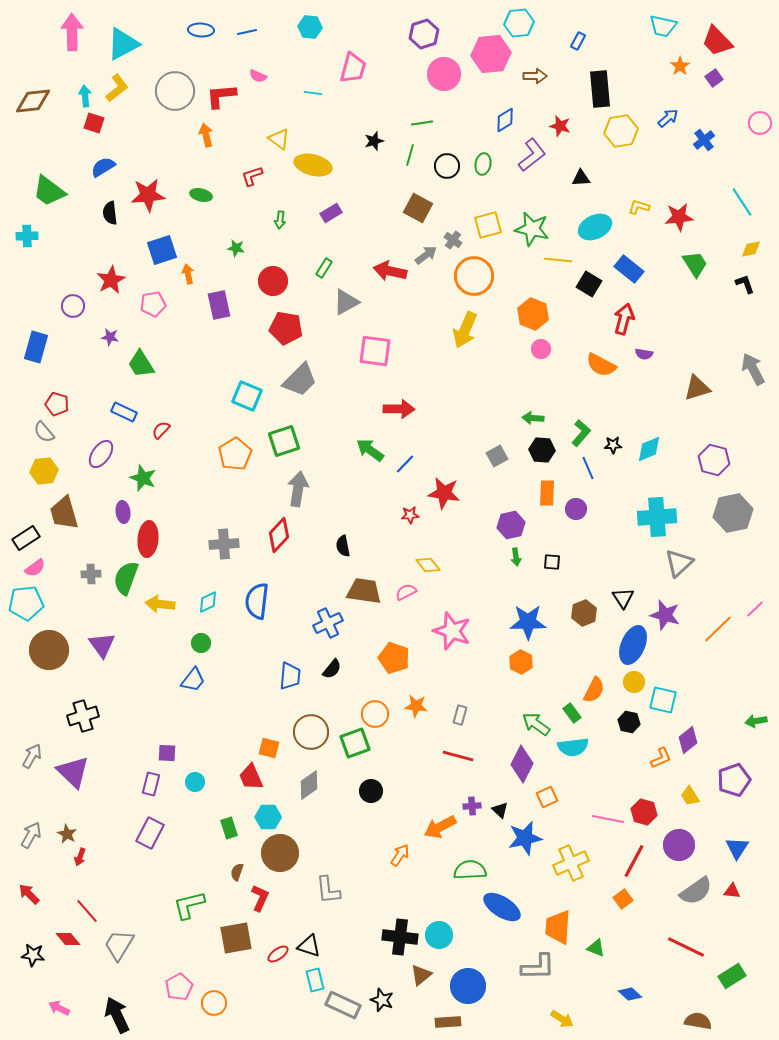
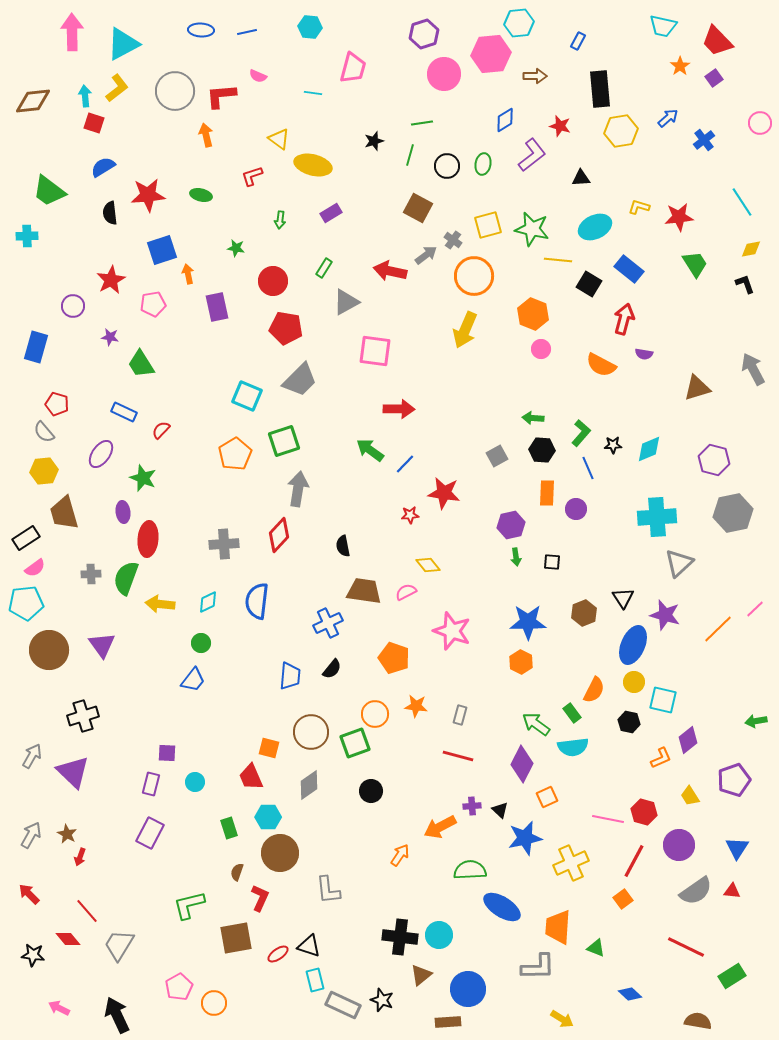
purple rectangle at (219, 305): moved 2 px left, 2 px down
blue circle at (468, 986): moved 3 px down
